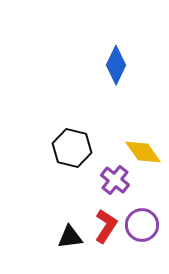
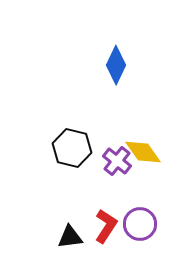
purple cross: moved 2 px right, 19 px up
purple circle: moved 2 px left, 1 px up
